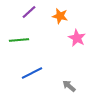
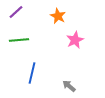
purple line: moved 13 px left
orange star: moved 2 px left; rotated 14 degrees clockwise
pink star: moved 2 px left, 2 px down; rotated 18 degrees clockwise
blue line: rotated 50 degrees counterclockwise
